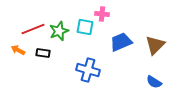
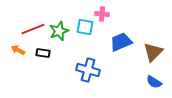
brown triangle: moved 2 px left, 7 px down
